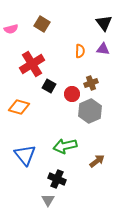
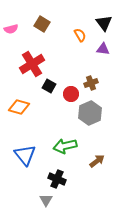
orange semicircle: moved 16 px up; rotated 32 degrees counterclockwise
red circle: moved 1 px left
gray hexagon: moved 2 px down
gray triangle: moved 2 px left
